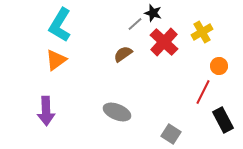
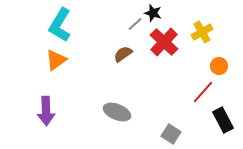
red line: rotated 15 degrees clockwise
